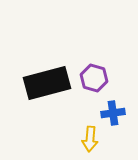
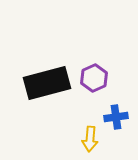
purple hexagon: rotated 20 degrees clockwise
blue cross: moved 3 px right, 4 px down
